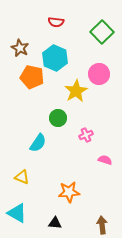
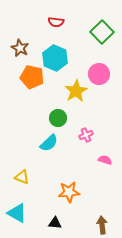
cyan semicircle: moved 11 px right; rotated 12 degrees clockwise
